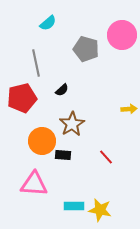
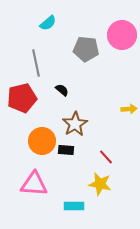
gray pentagon: rotated 10 degrees counterclockwise
black semicircle: rotated 96 degrees counterclockwise
brown star: moved 3 px right
black rectangle: moved 3 px right, 5 px up
yellow star: moved 26 px up
